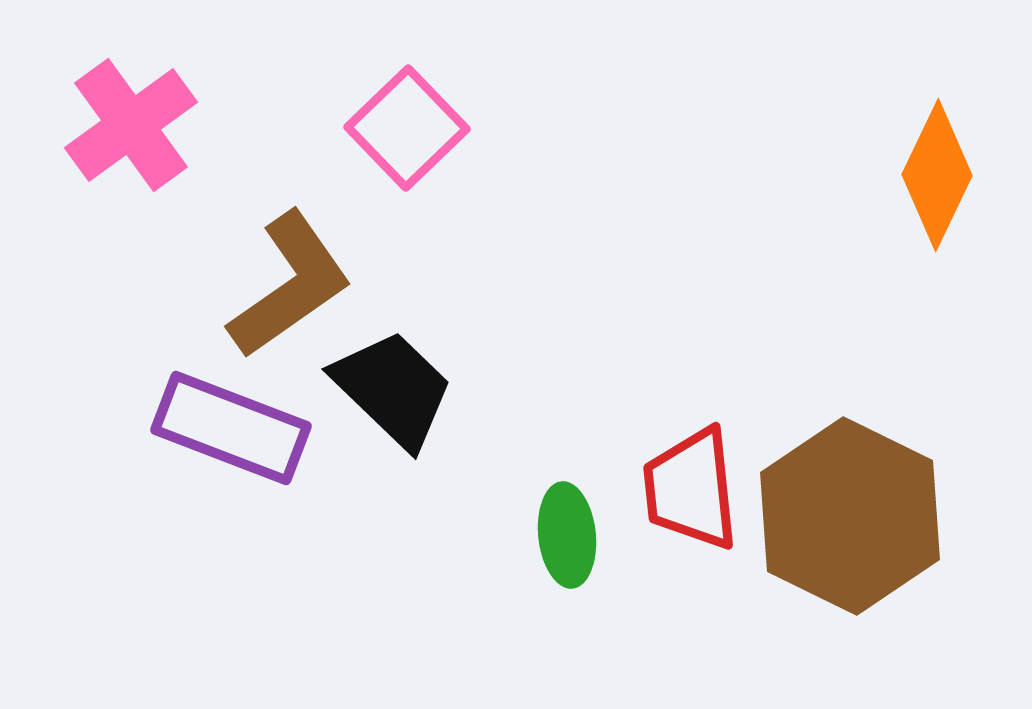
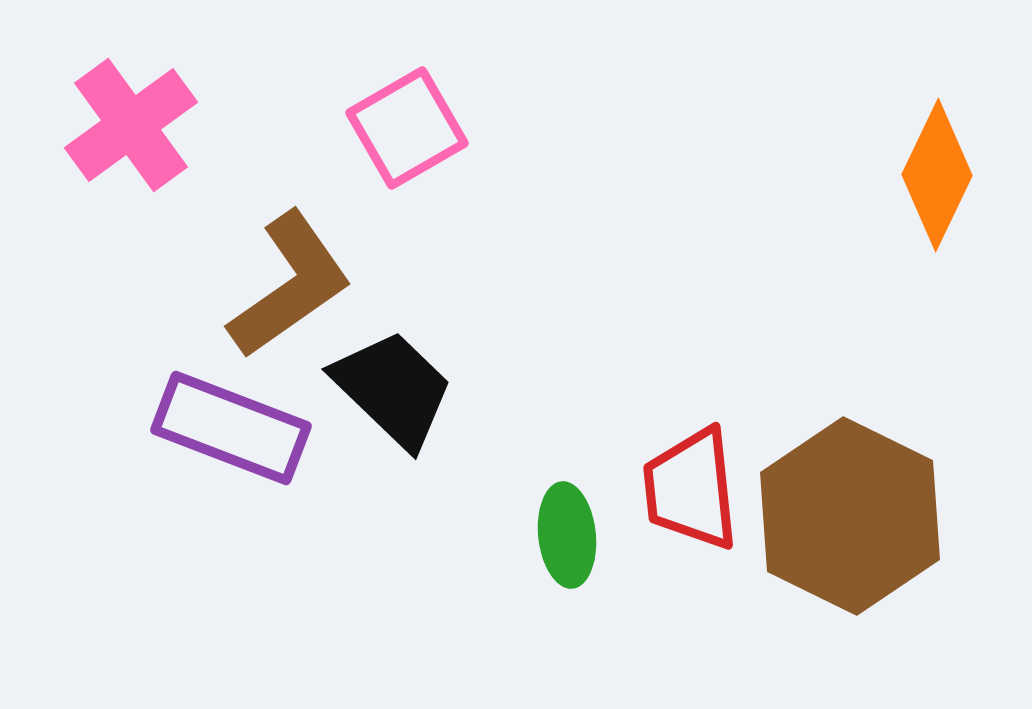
pink square: rotated 14 degrees clockwise
